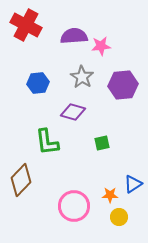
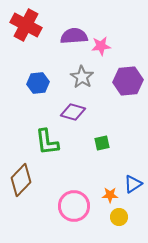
purple hexagon: moved 5 px right, 4 px up
